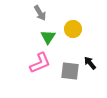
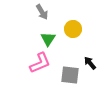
gray arrow: moved 2 px right, 1 px up
green triangle: moved 2 px down
gray square: moved 4 px down
